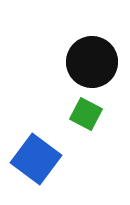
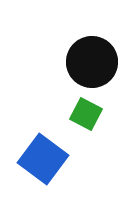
blue square: moved 7 px right
